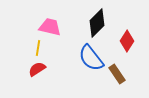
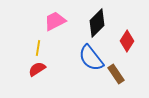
pink trapezoid: moved 5 px right, 6 px up; rotated 40 degrees counterclockwise
brown rectangle: moved 1 px left
